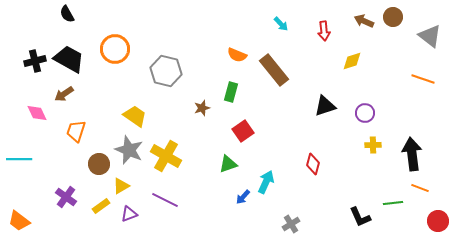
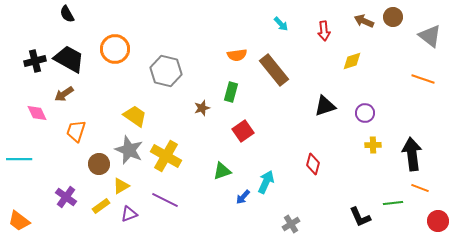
orange semicircle at (237, 55): rotated 30 degrees counterclockwise
green triangle at (228, 164): moved 6 px left, 7 px down
